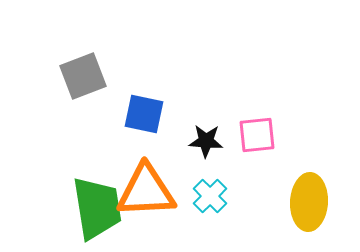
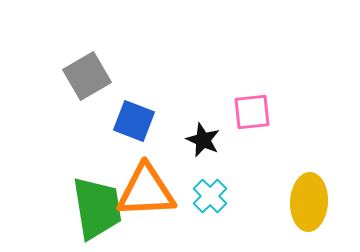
gray square: moved 4 px right; rotated 9 degrees counterclockwise
blue square: moved 10 px left, 7 px down; rotated 9 degrees clockwise
pink square: moved 5 px left, 23 px up
black star: moved 3 px left, 1 px up; rotated 20 degrees clockwise
